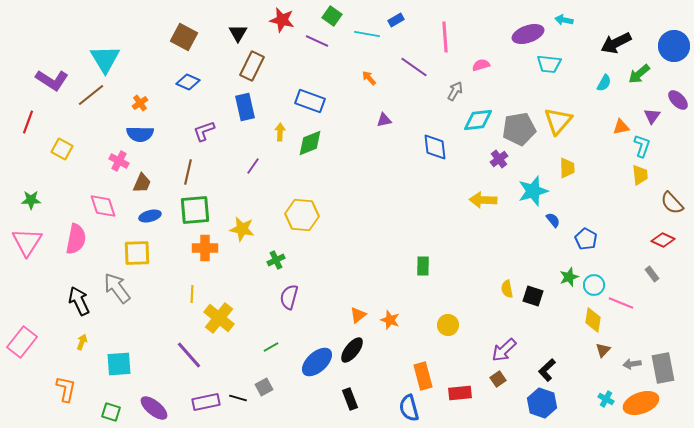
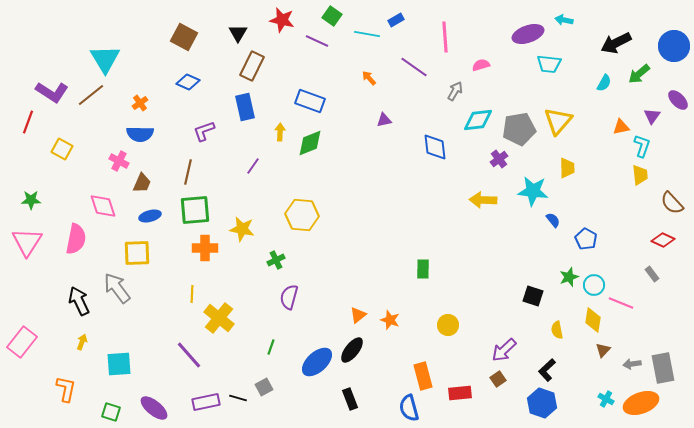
purple L-shape at (52, 80): moved 12 px down
cyan star at (533, 191): rotated 24 degrees clockwise
green rectangle at (423, 266): moved 3 px down
yellow semicircle at (507, 289): moved 50 px right, 41 px down
green line at (271, 347): rotated 42 degrees counterclockwise
